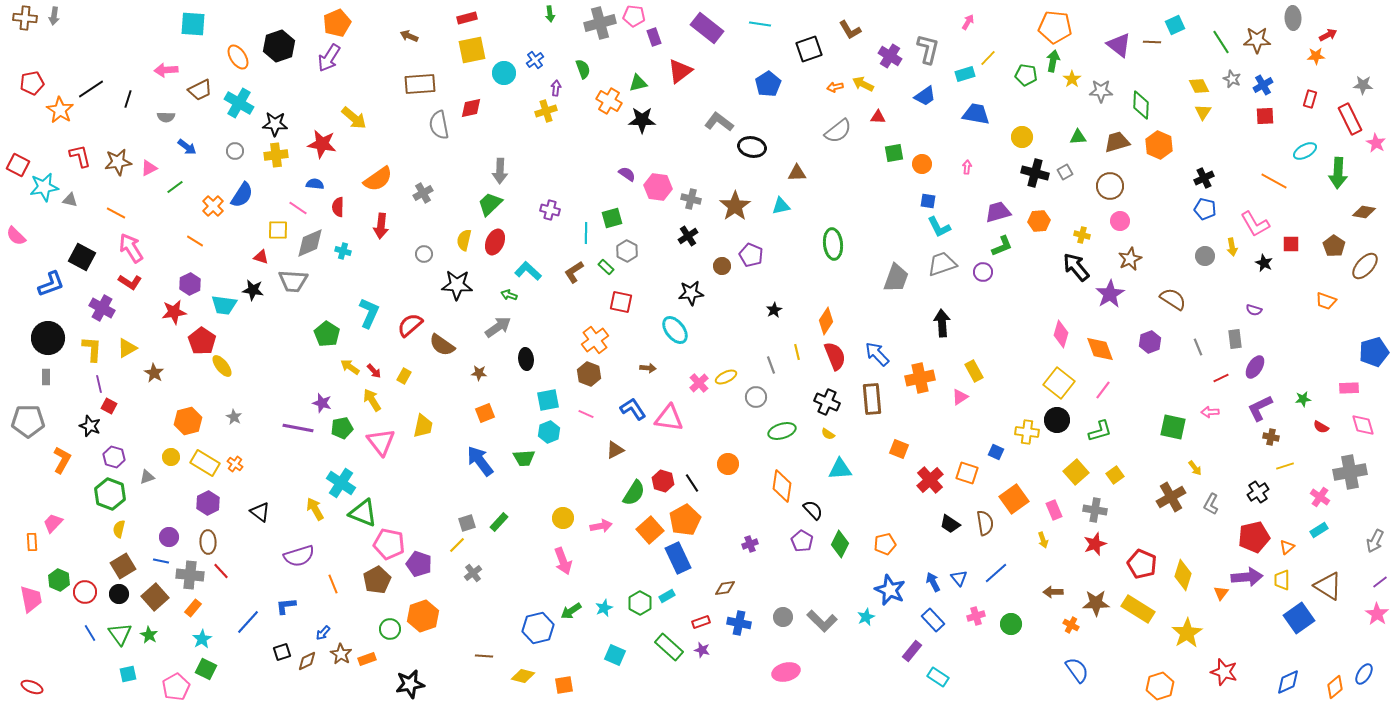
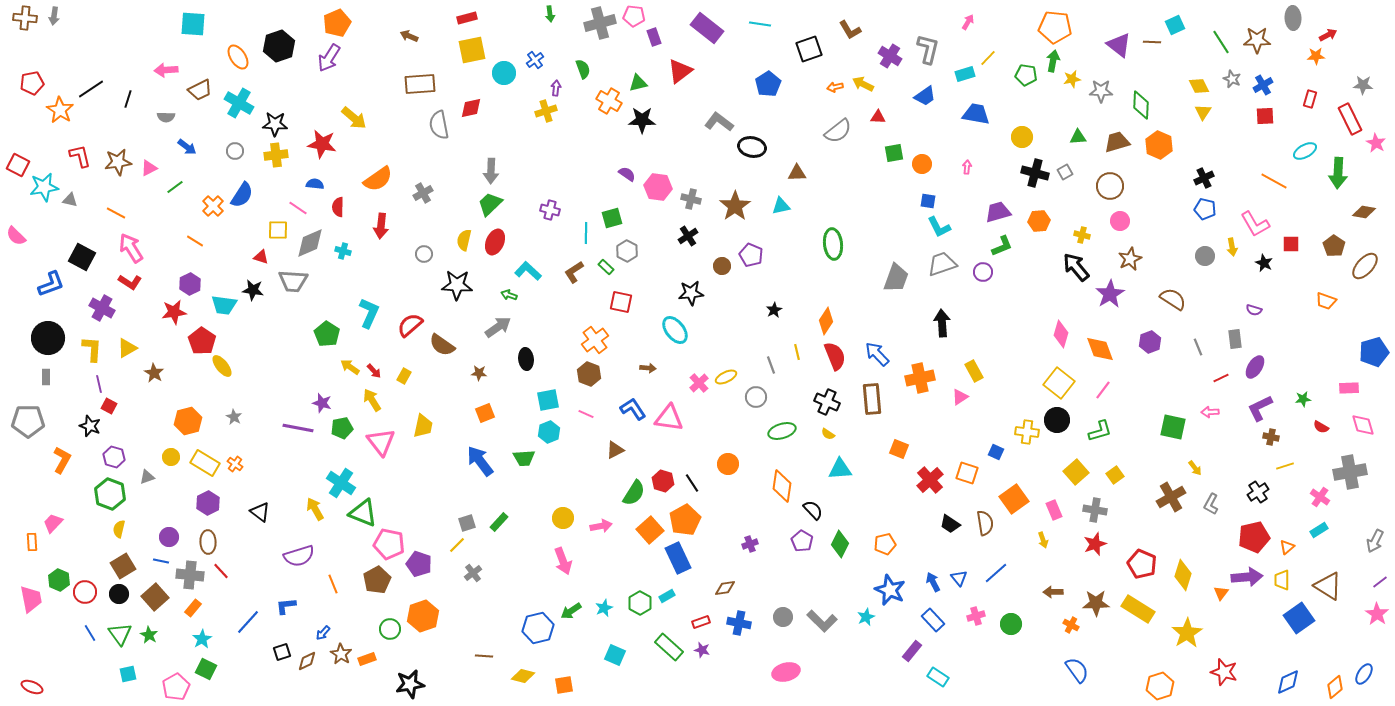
yellow star at (1072, 79): rotated 24 degrees clockwise
gray arrow at (500, 171): moved 9 px left
